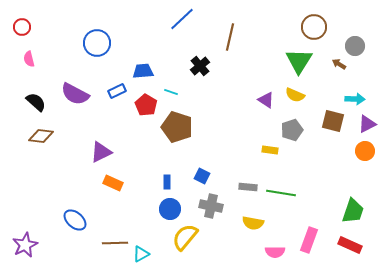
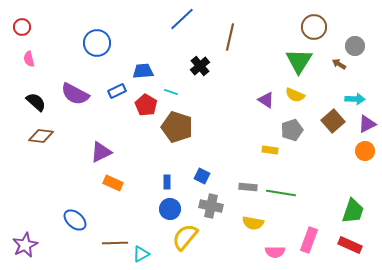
brown square at (333, 121): rotated 35 degrees clockwise
